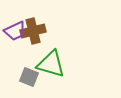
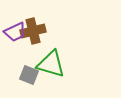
purple trapezoid: moved 1 px down
gray square: moved 2 px up
